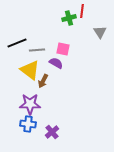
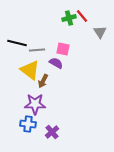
red line: moved 5 px down; rotated 48 degrees counterclockwise
black line: rotated 36 degrees clockwise
purple star: moved 5 px right
